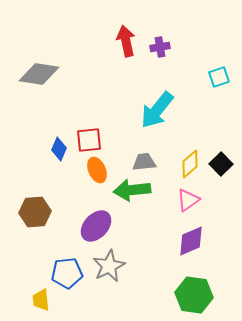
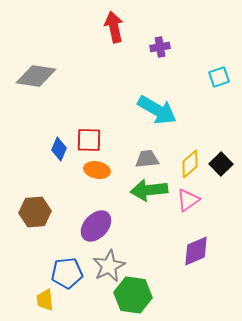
red arrow: moved 12 px left, 14 px up
gray diamond: moved 3 px left, 2 px down
cyan arrow: rotated 99 degrees counterclockwise
red square: rotated 8 degrees clockwise
gray trapezoid: moved 3 px right, 3 px up
orange ellipse: rotated 55 degrees counterclockwise
green arrow: moved 17 px right
purple diamond: moved 5 px right, 10 px down
green hexagon: moved 61 px left
yellow trapezoid: moved 4 px right
